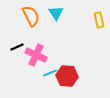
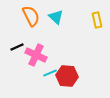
cyan triangle: moved 4 px down; rotated 14 degrees counterclockwise
yellow rectangle: moved 2 px left
